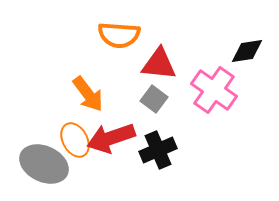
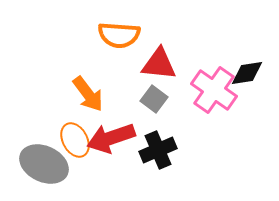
black diamond: moved 22 px down
